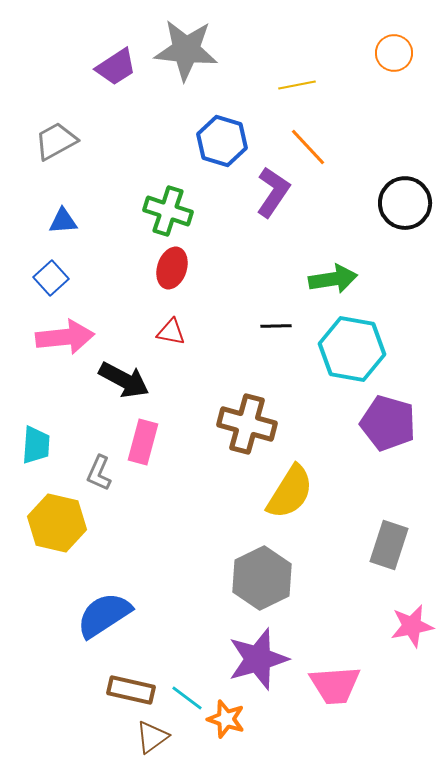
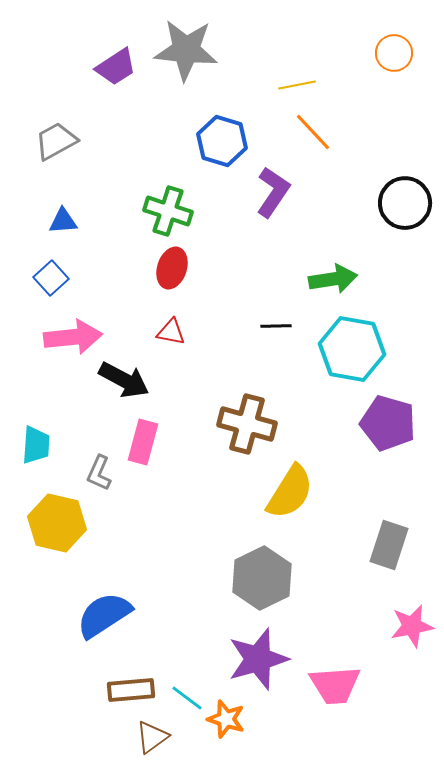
orange line: moved 5 px right, 15 px up
pink arrow: moved 8 px right
brown rectangle: rotated 18 degrees counterclockwise
